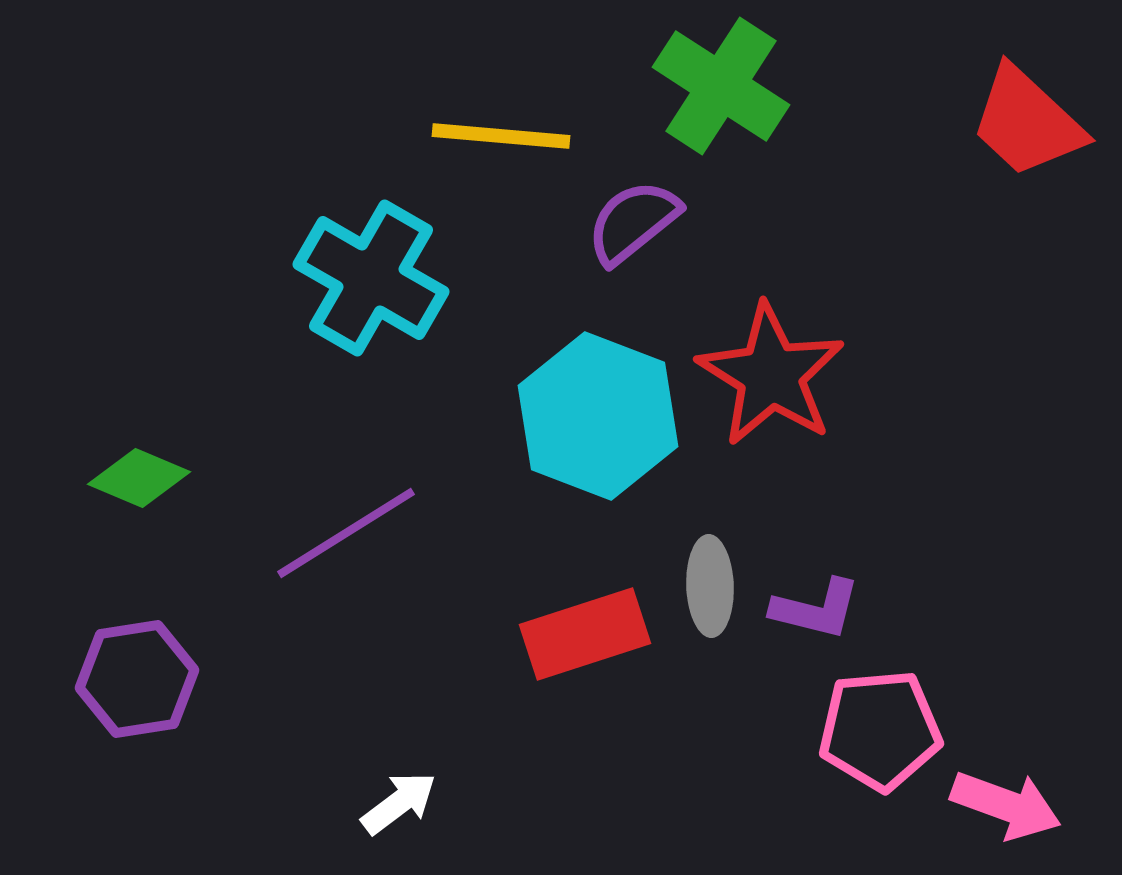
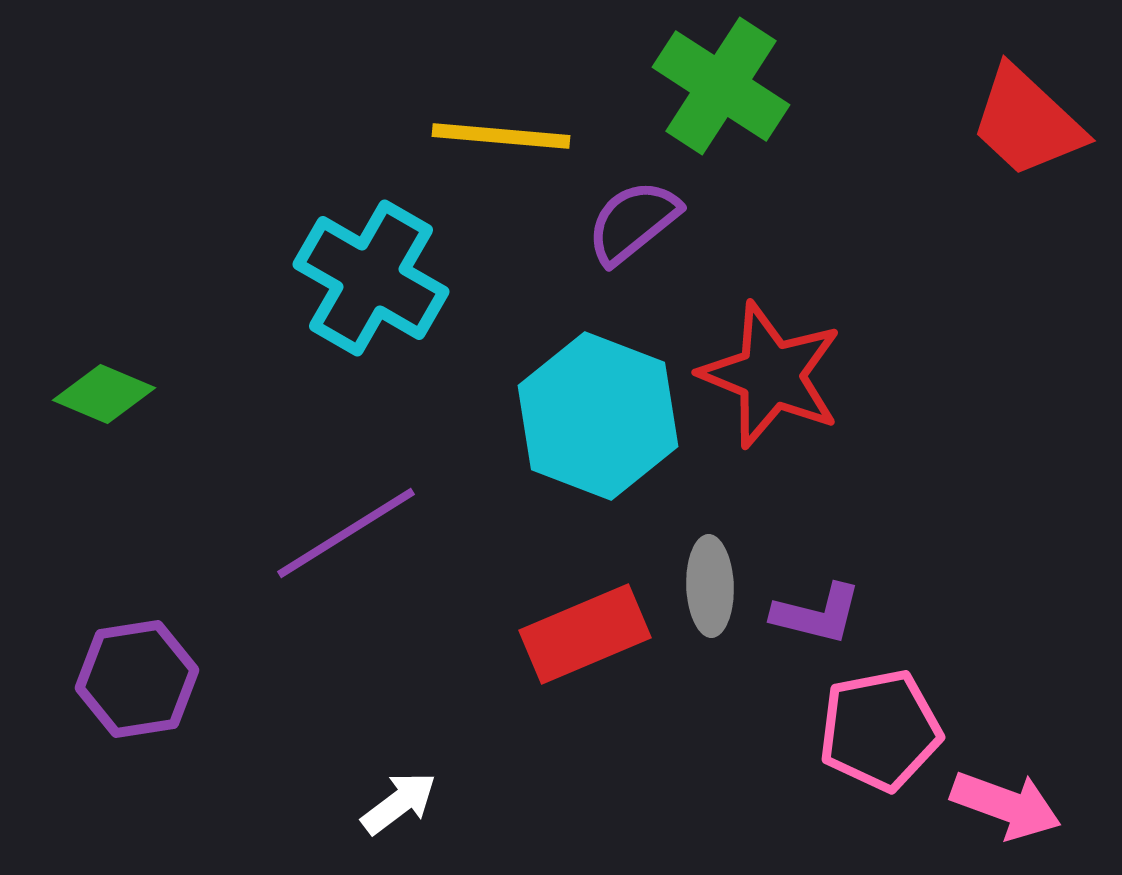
red star: rotated 10 degrees counterclockwise
green diamond: moved 35 px left, 84 px up
purple L-shape: moved 1 px right, 5 px down
red rectangle: rotated 5 degrees counterclockwise
pink pentagon: rotated 6 degrees counterclockwise
